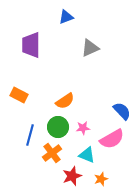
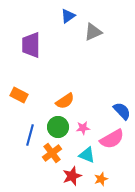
blue triangle: moved 2 px right, 1 px up; rotated 14 degrees counterclockwise
gray triangle: moved 3 px right, 16 px up
